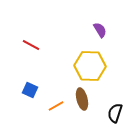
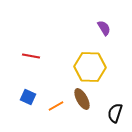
purple semicircle: moved 4 px right, 2 px up
red line: moved 11 px down; rotated 18 degrees counterclockwise
yellow hexagon: moved 1 px down
blue square: moved 2 px left, 7 px down
brown ellipse: rotated 15 degrees counterclockwise
